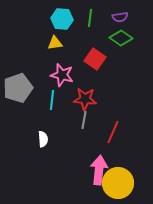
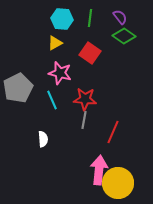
purple semicircle: rotated 119 degrees counterclockwise
green diamond: moved 3 px right, 2 px up
yellow triangle: rotated 21 degrees counterclockwise
red square: moved 5 px left, 6 px up
pink star: moved 2 px left, 2 px up
gray pentagon: rotated 8 degrees counterclockwise
cyan line: rotated 30 degrees counterclockwise
